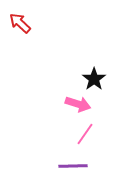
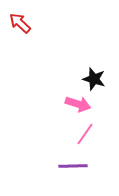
black star: rotated 20 degrees counterclockwise
